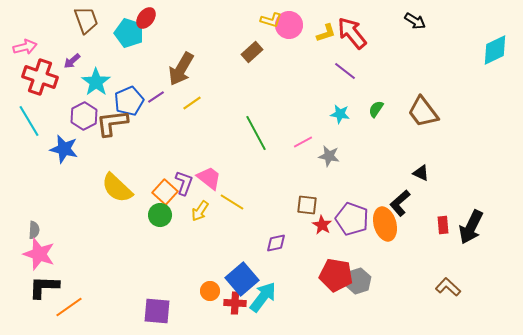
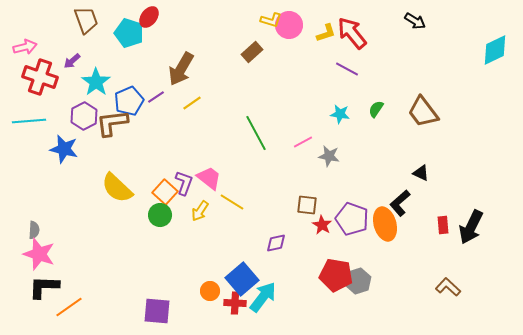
red ellipse at (146, 18): moved 3 px right, 1 px up
purple line at (345, 71): moved 2 px right, 2 px up; rotated 10 degrees counterclockwise
cyan line at (29, 121): rotated 64 degrees counterclockwise
